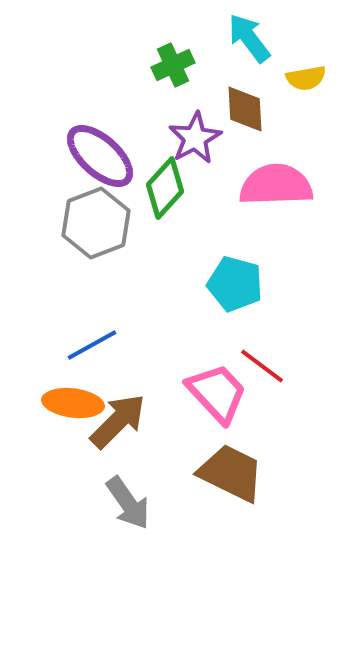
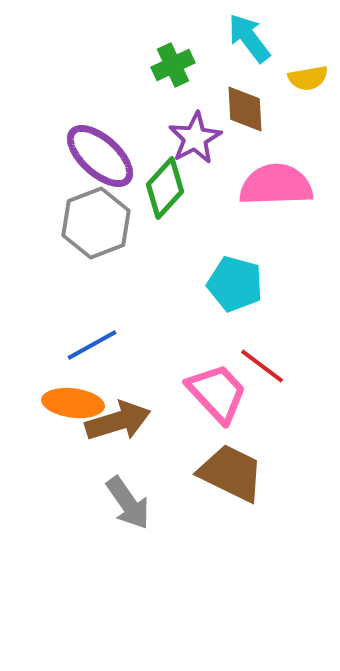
yellow semicircle: moved 2 px right
brown arrow: rotated 28 degrees clockwise
